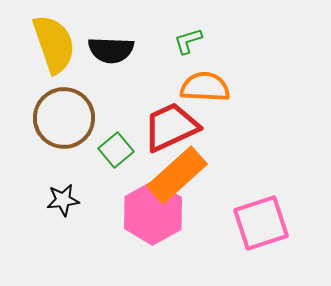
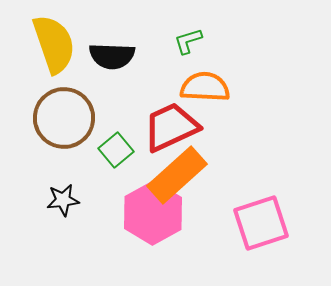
black semicircle: moved 1 px right, 6 px down
